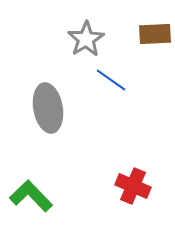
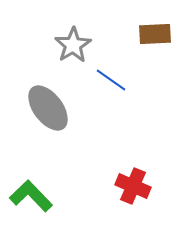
gray star: moved 13 px left, 6 px down
gray ellipse: rotated 27 degrees counterclockwise
